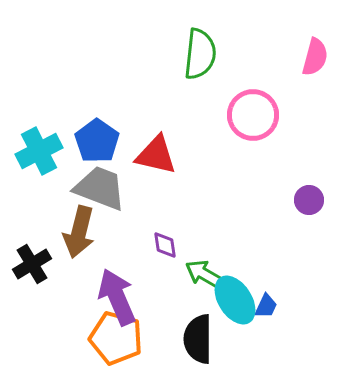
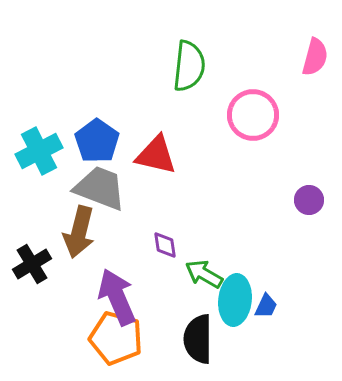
green semicircle: moved 11 px left, 12 px down
cyan ellipse: rotated 39 degrees clockwise
